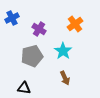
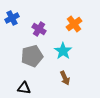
orange cross: moved 1 px left
